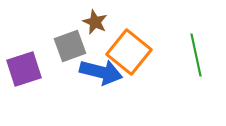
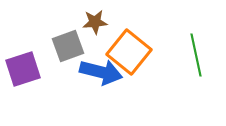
brown star: rotated 30 degrees counterclockwise
gray square: moved 2 px left
purple square: moved 1 px left
